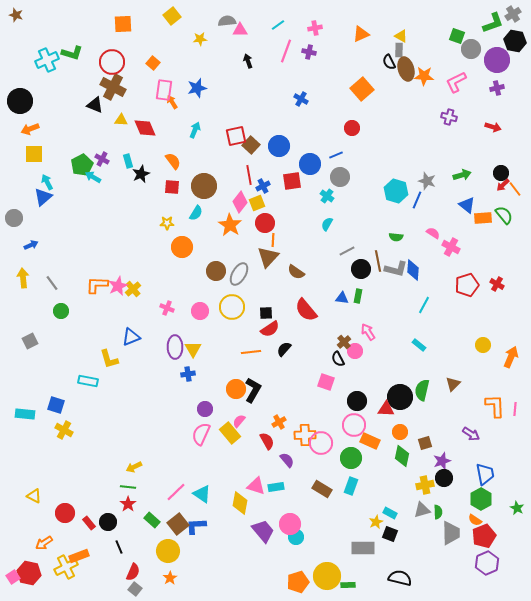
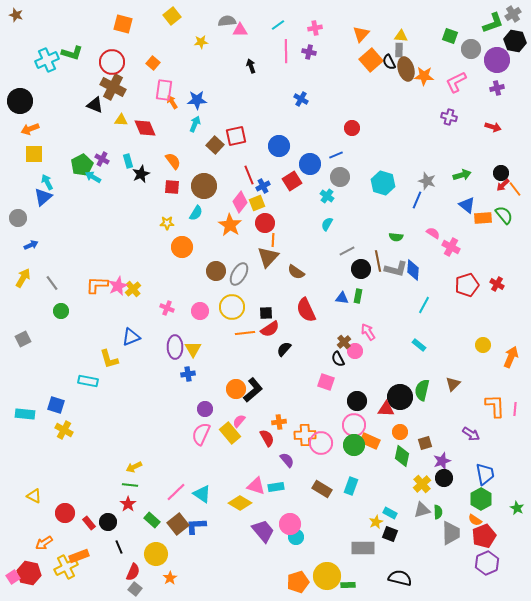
orange square at (123, 24): rotated 18 degrees clockwise
orange triangle at (361, 34): rotated 24 degrees counterclockwise
yellow triangle at (401, 36): rotated 24 degrees counterclockwise
green square at (457, 36): moved 7 px left
yellow star at (200, 39): moved 1 px right, 3 px down
pink line at (286, 51): rotated 20 degrees counterclockwise
black arrow at (248, 61): moved 3 px right, 5 px down
blue star at (197, 88): moved 12 px down; rotated 12 degrees clockwise
orange square at (362, 89): moved 9 px right, 29 px up
cyan arrow at (195, 130): moved 6 px up
brown square at (251, 145): moved 36 px left
red line at (249, 175): rotated 12 degrees counterclockwise
red square at (292, 181): rotated 24 degrees counterclockwise
cyan hexagon at (396, 191): moved 13 px left, 8 px up
gray circle at (14, 218): moved 4 px right
yellow arrow at (23, 278): rotated 36 degrees clockwise
red semicircle at (306, 310): rotated 15 degrees clockwise
gray square at (30, 341): moved 7 px left, 2 px up
orange line at (251, 352): moved 6 px left, 19 px up
black L-shape at (253, 390): rotated 20 degrees clockwise
orange cross at (279, 422): rotated 24 degrees clockwise
red semicircle at (267, 441): moved 3 px up
green circle at (351, 458): moved 3 px right, 13 px up
yellow cross at (425, 485): moved 3 px left, 1 px up; rotated 30 degrees counterclockwise
green line at (128, 487): moved 2 px right, 2 px up
yellow diamond at (240, 503): rotated 70 degrees counterclockwise
yellow circle at (168, 551): moved 12 px left, 3 px down
